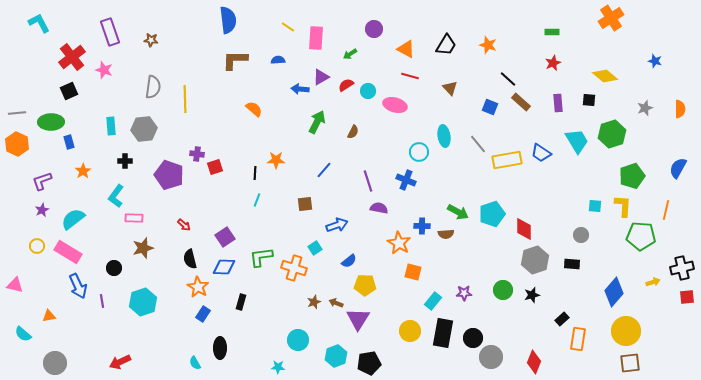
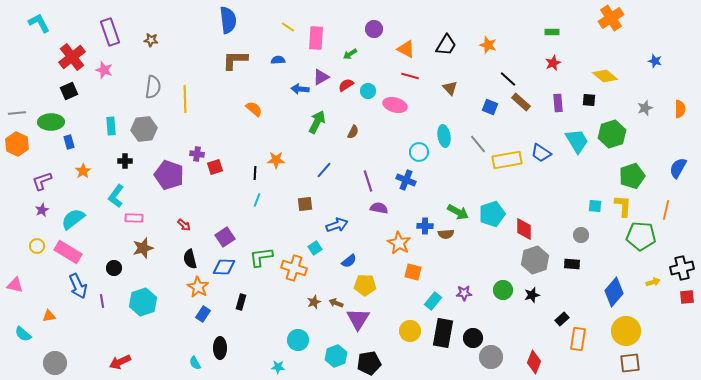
blue cross at (422, 226): moved 3 px right
